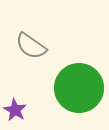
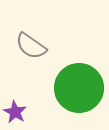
purple star: moved 2 px down
